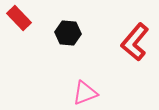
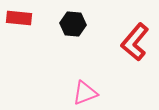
red rectangle: rotated 40 degrees counterclockwise
black hexagon: moved 5 px right, 9 px up
